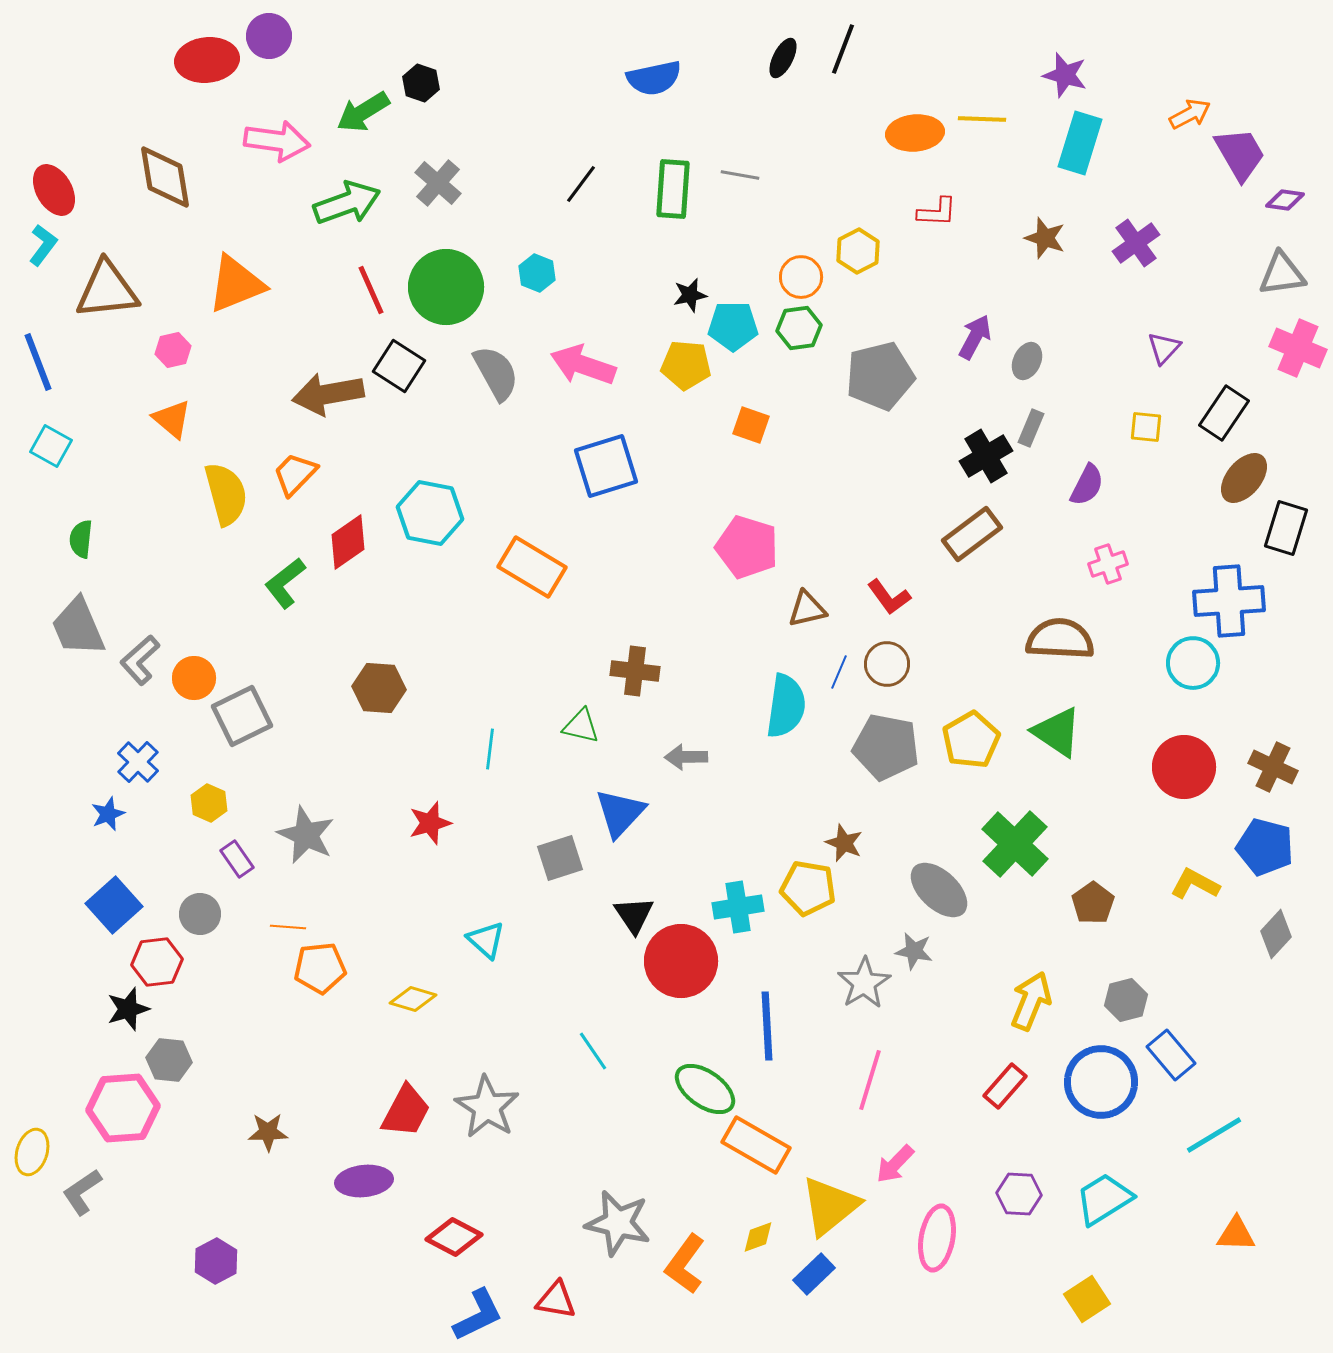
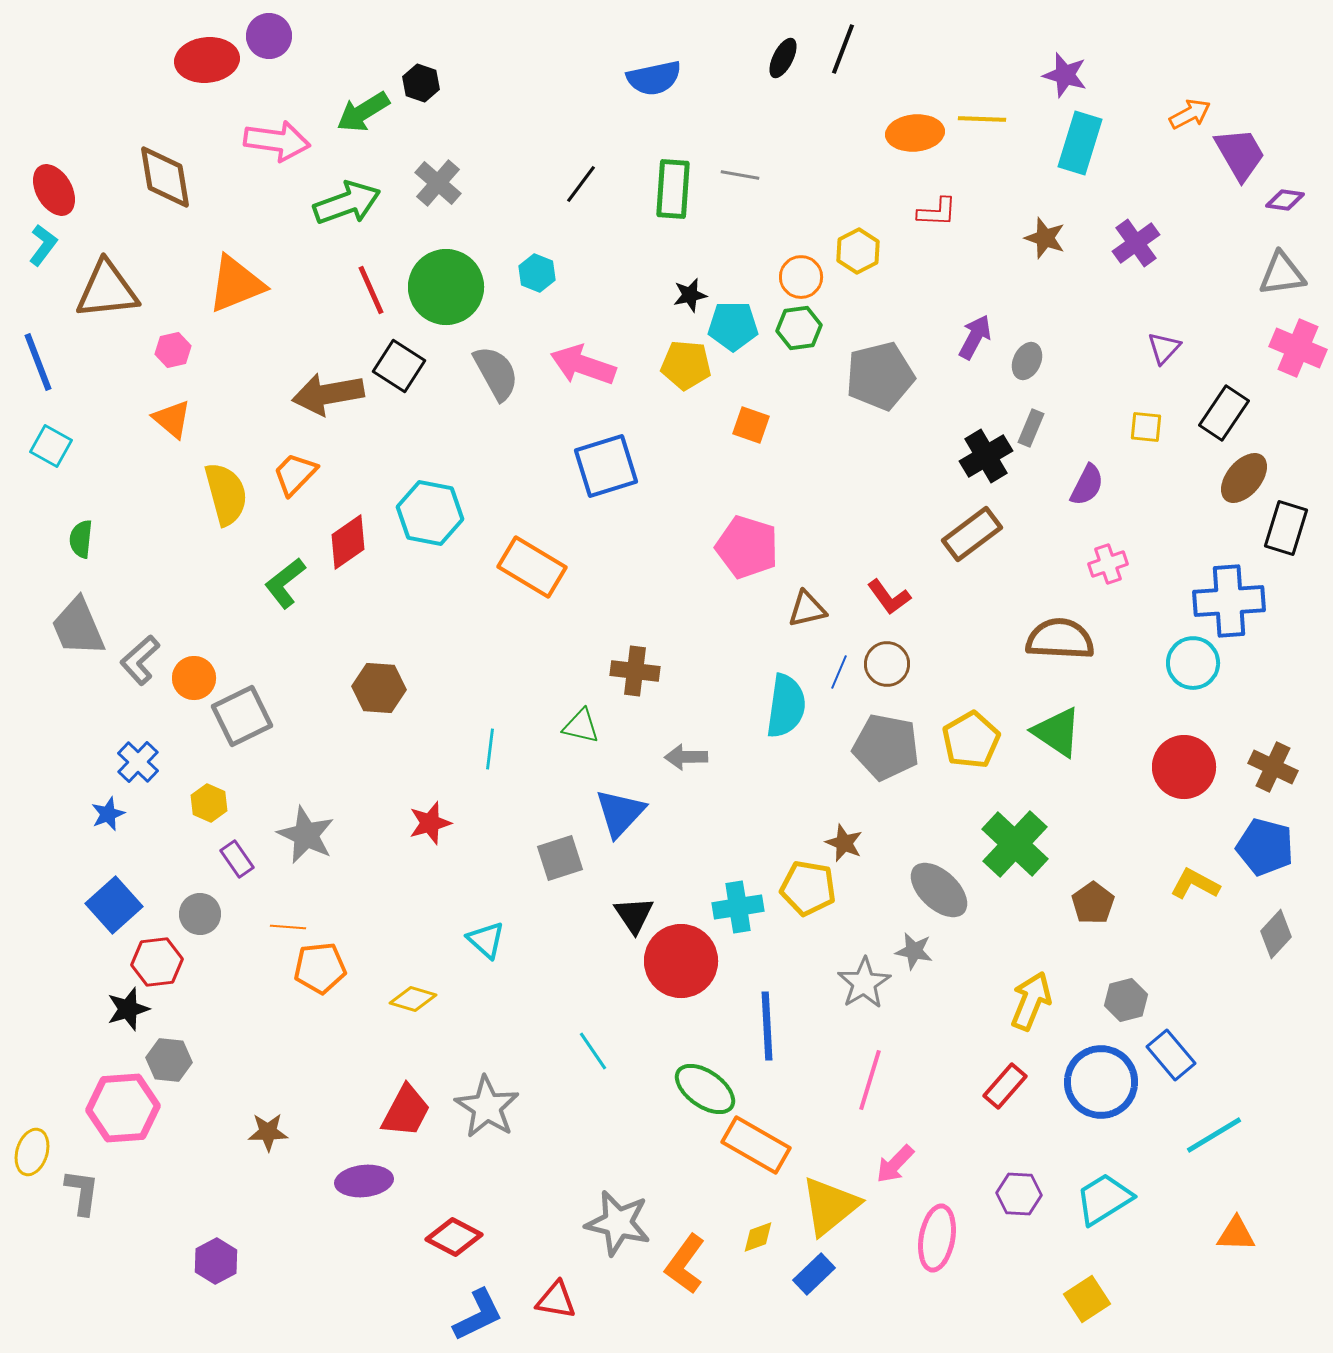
gray L-shape at (82, 1192): rotated 132 degrees clockwise
